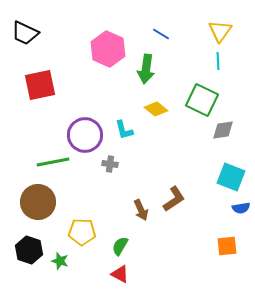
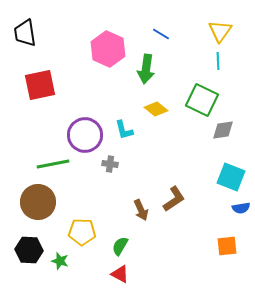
black trapezoid: rotated 56 degrees clockwise
green line: moved 2 px down
black hexagon: rotated 16 degrees counterclockwise
